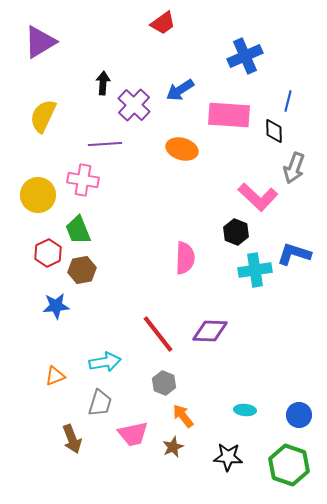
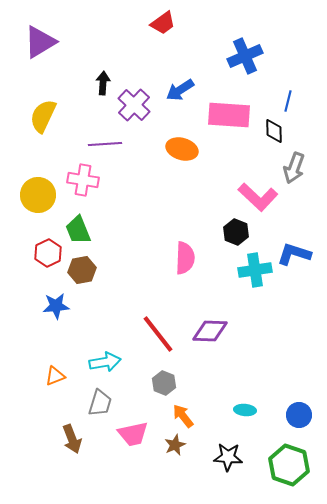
brown star: moved 2 px right, 2 px up
